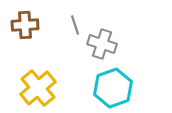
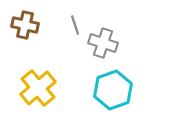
brown cross: rotated 16 degrees clockwise
gray cross: moved 1 px right, 1 px up
cyan hexagon: moved 2 px down
